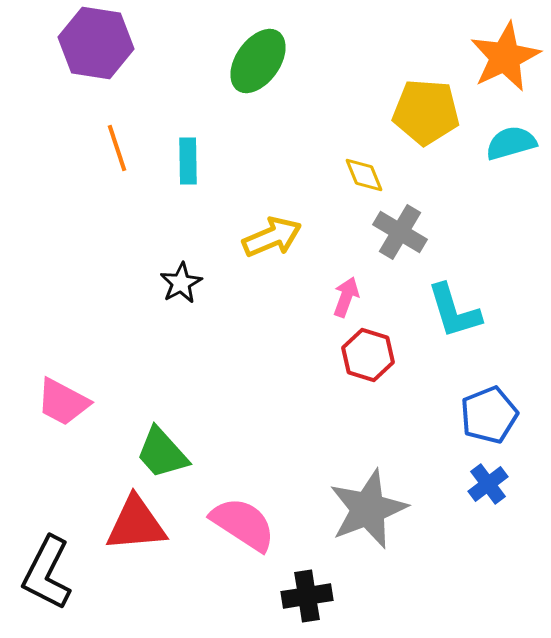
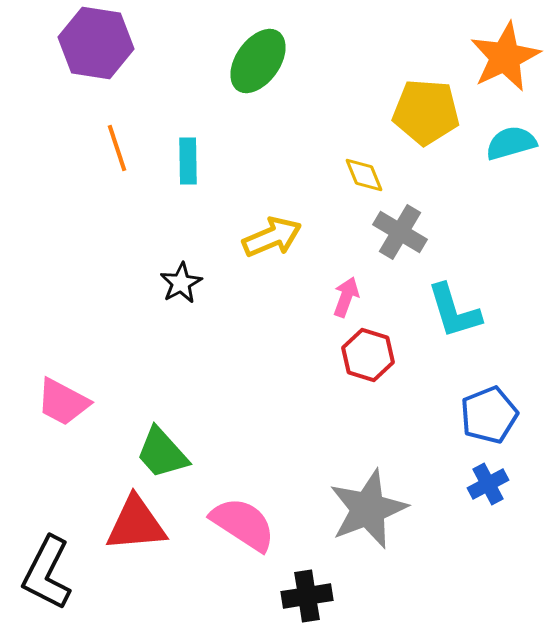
blue cross: rotated 9 degrees clockwise
